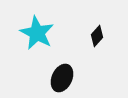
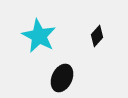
cyan star: moved 2 px right, 3 px down
